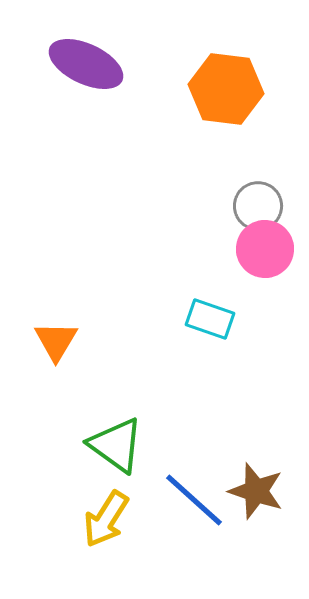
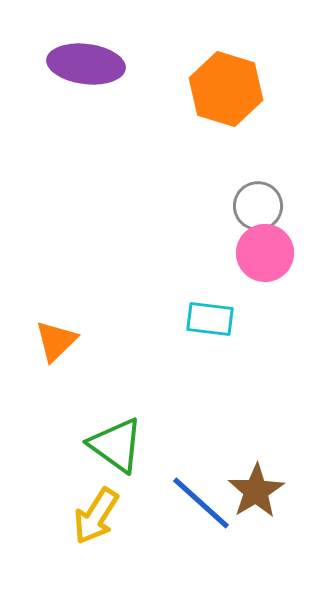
purple ellipse: rotated 18 degrees counterclockwise
orange hexagon: rotated 10 degrees clockwise
pink circle: moved 4 px down
cyan rectangle: rotated 12 degrees counterclockwise
orange triangle: rotated 15 degrees clockwise
brown star: rotated 22 degrees clockwise
blue line: moved 7 px right, 3 px down
yellow arrow: moved 10 px left, 3 px up
